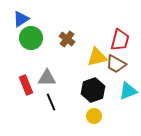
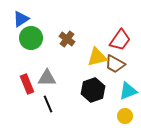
red trapezoid: rotated 20 degrees clockwise
brown trapezoid: moved 1 px left
red rectangle: moved 1 px right, 1 px up
black line: moved 3 px left, 2 px down
yellow circle: moved 31 px right
